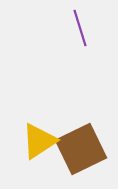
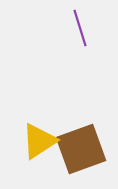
brown square: rotated 6 degrees clockwise
